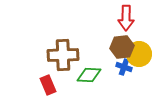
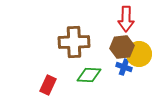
red arrow: moved 1 px down
brown cross: moved 11 px right, 13 px up
red rectangle: rotated 48 degrees clockwise
